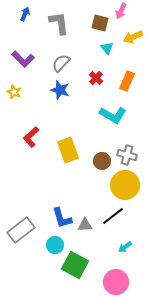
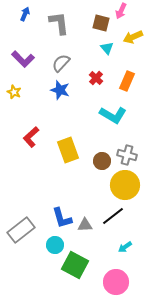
brown square: moved 1 px right
